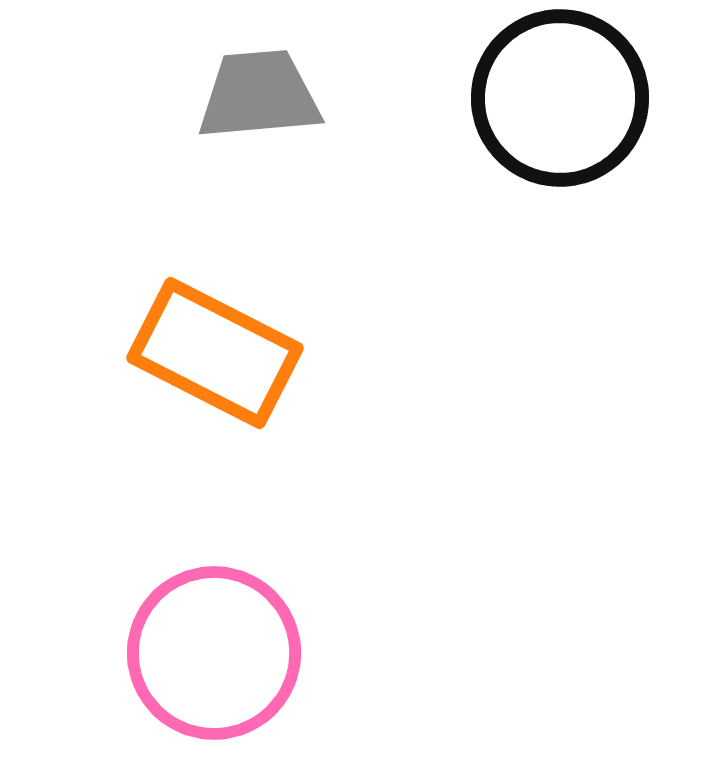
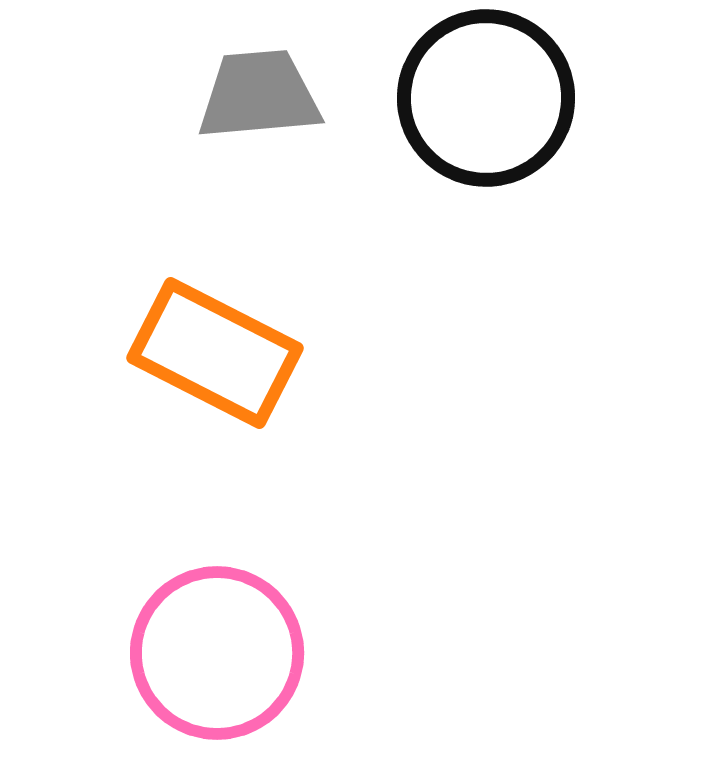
black circle: moved 74 px left
pink circle: moved 3 px right
